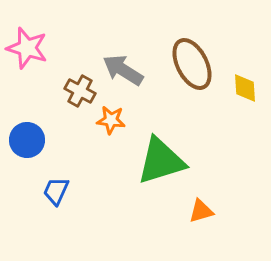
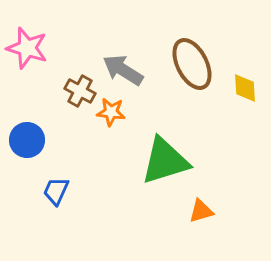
orange star: moved 8 px up
green triangle: moved 4 px right
